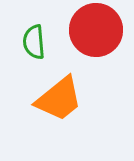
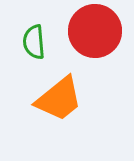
red circle: moved 1 px left, 1 px down
